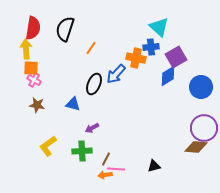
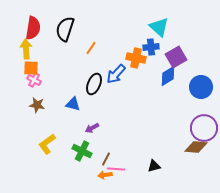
yellow L-shape: moved 1 px left, 2 px up
green cross: rotated 30 degrees clockwise
